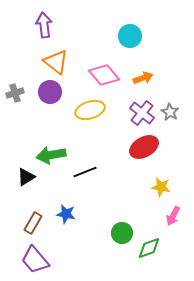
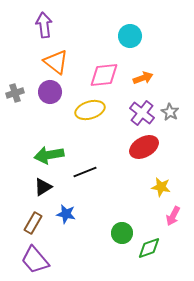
pink diamond: rotated 56 degrees counterclockwise
green arrow: moved 2 px left
black triangle: moved 17 px right, 10 px down
